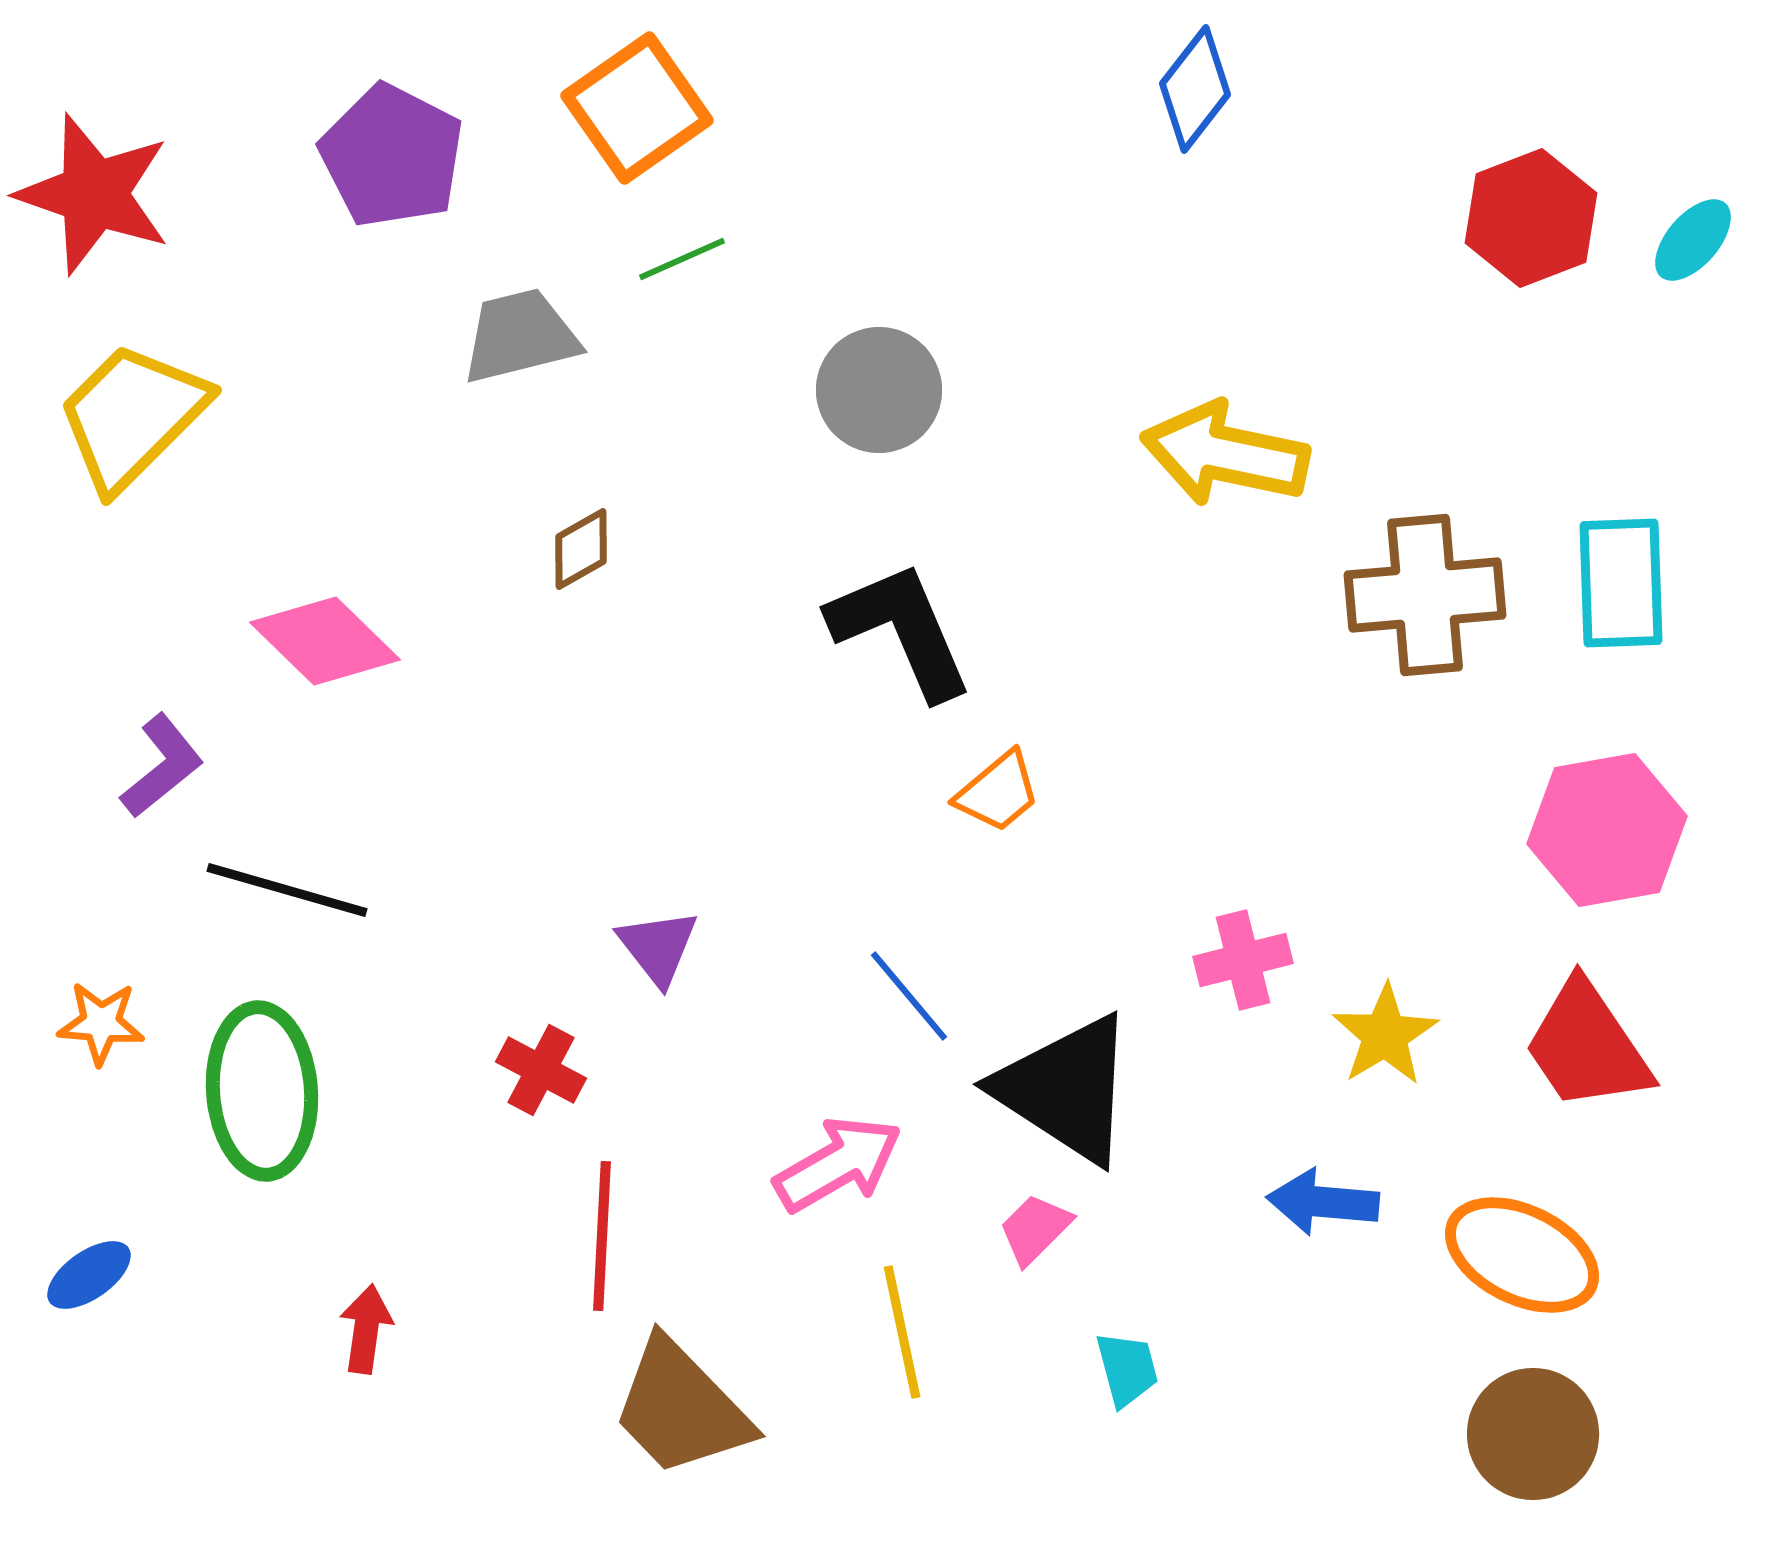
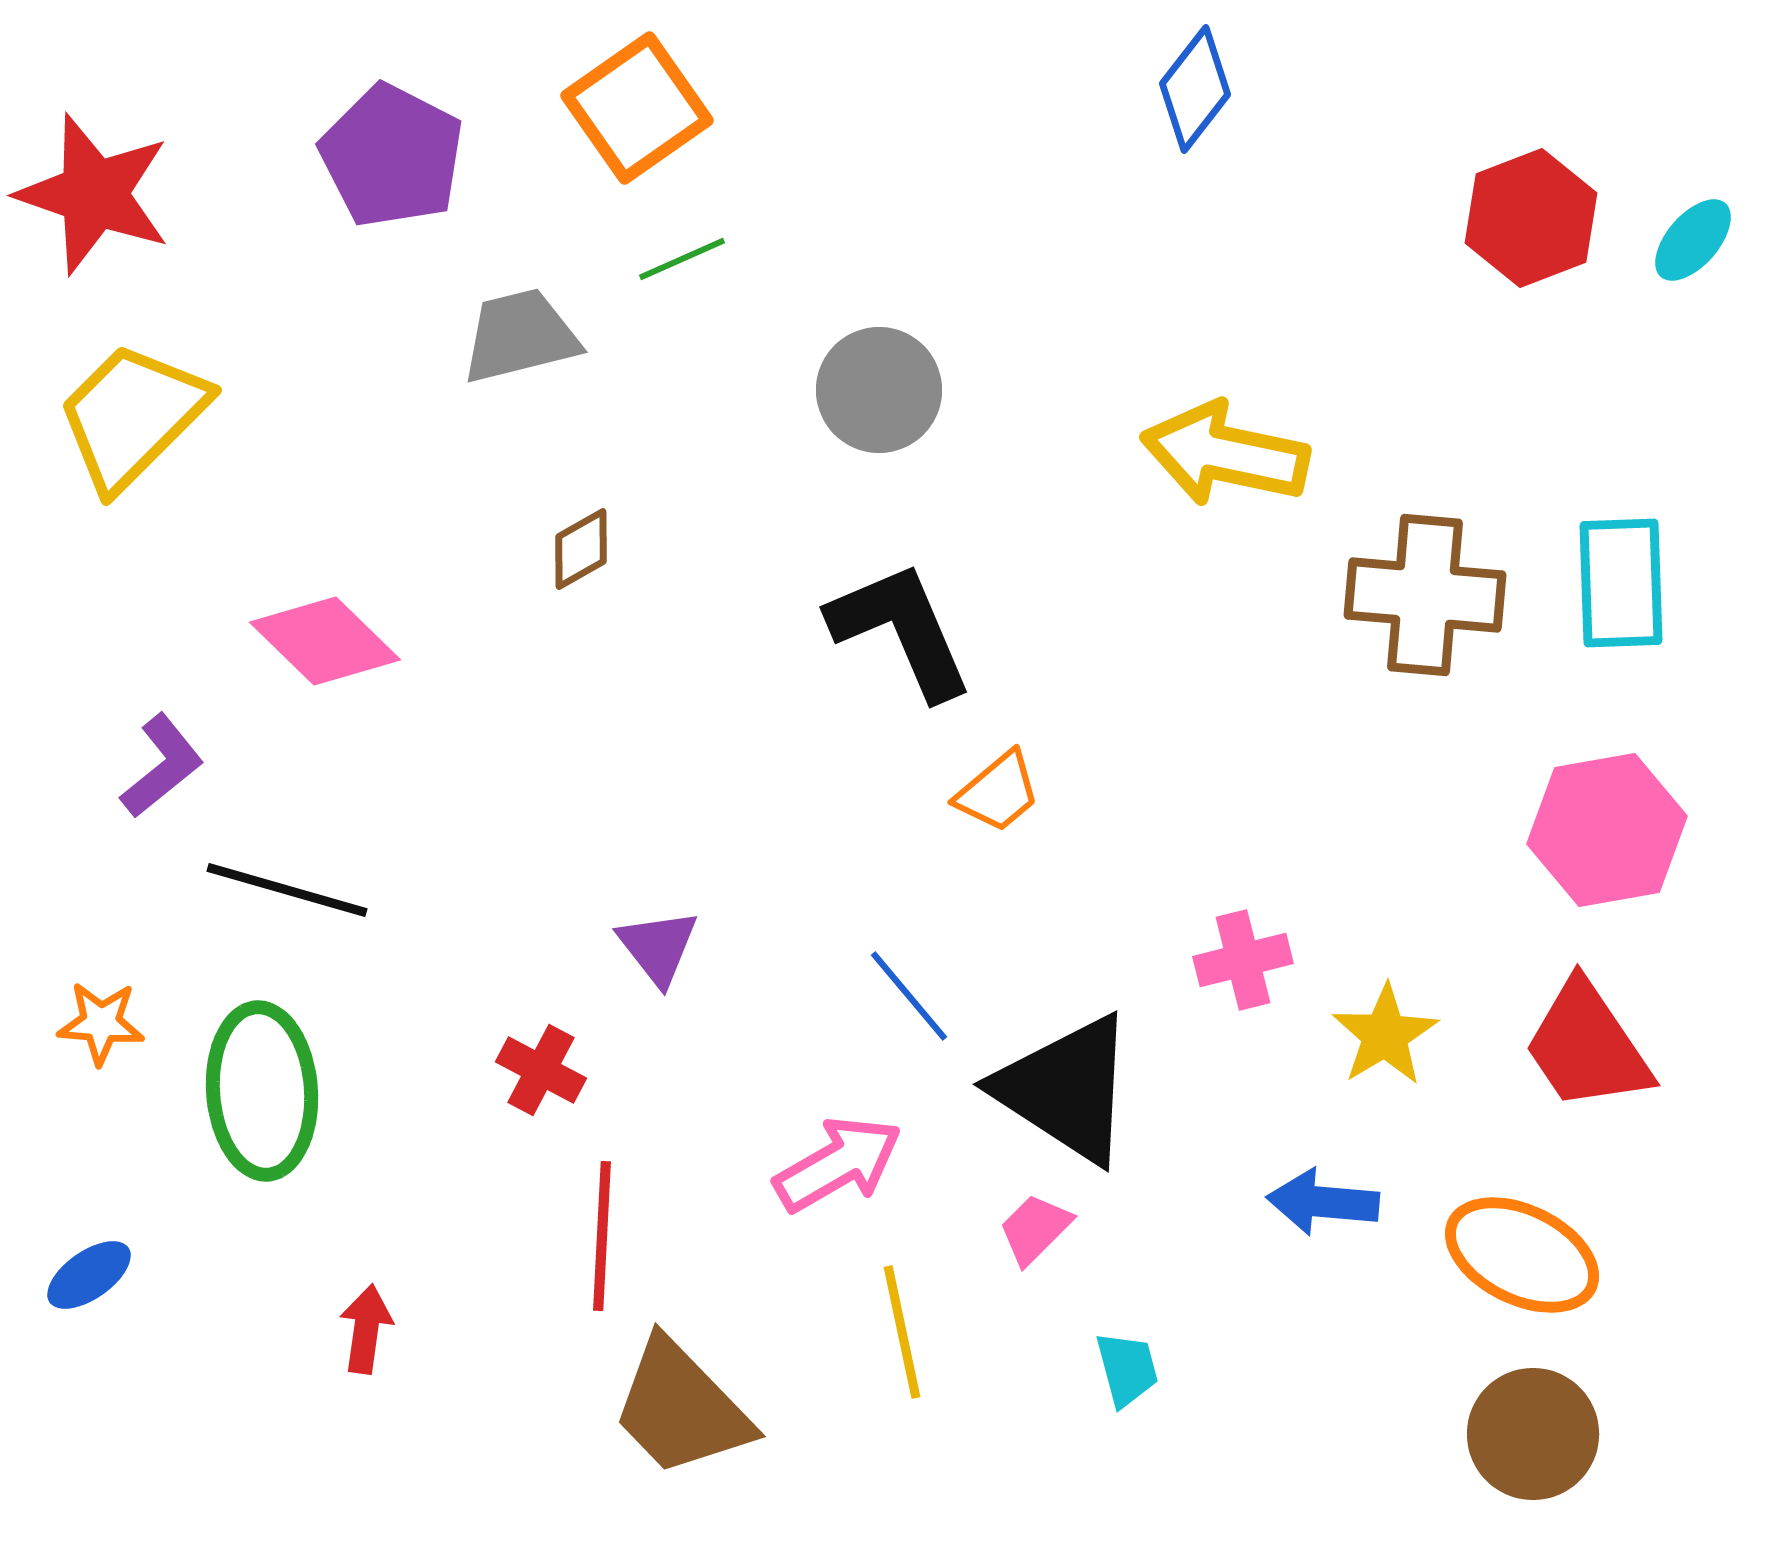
brown cross: rotated 10 degrees clockwise
